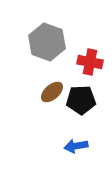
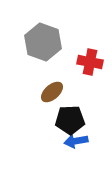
gray hexagon: moved 4 px left
black pentagon: moved 11 px left, 20 px down
blue arrow: moved 5 px up
